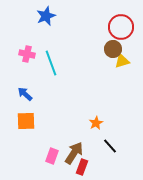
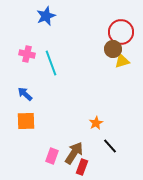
red circle: moved 5 px down
